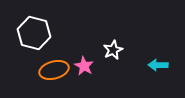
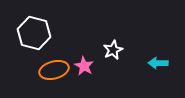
cyan arrow: moved 2 px up
